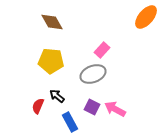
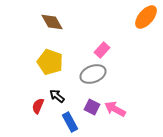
yellow pentagon: moved 1 px left, 1 px down; rotated 15 degrees clockwise
